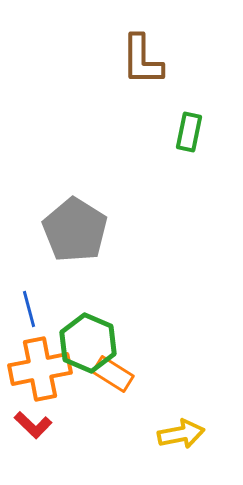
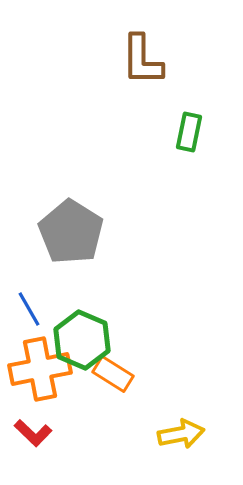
gray pentagon: moved 4 px left, 2 px down
blue line: rotated 15 degrees counterclockwise
green hexagon: moved 6 px left, 3 px up
red L-shape: moved 8 px down
